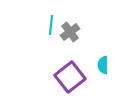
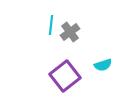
cyan semicircle: rotated 108 degrees counterclockwise
purple square: moved 5 px left, 1 px up
